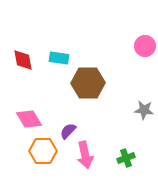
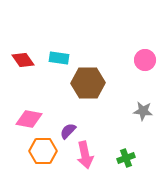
pink circle: moved 14 px down
red diamond: rotated 25 degrees counterclockwise
gray star: moved 1 px left, 1 px down
pink diamond: rotated 48 degrees counterclockwise
